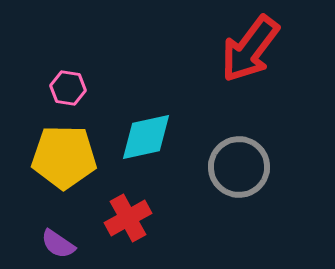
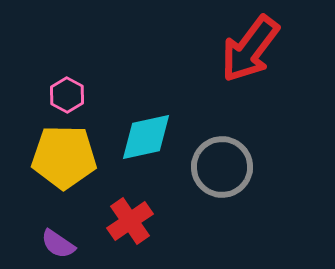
pink hexagon: moved 1 px left, 7 px down; rotated 20 degrees clockwise
gray circle: moved 17 px left
red cross: moved 2 px right, 3 px down; rotated 6 degrees counterclockwise
